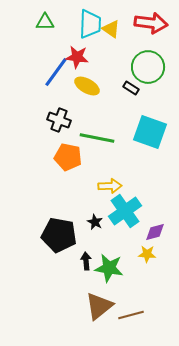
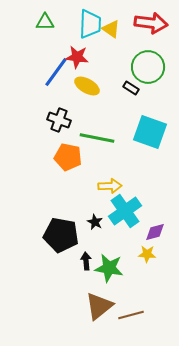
black pentagon: moved 2 px right
